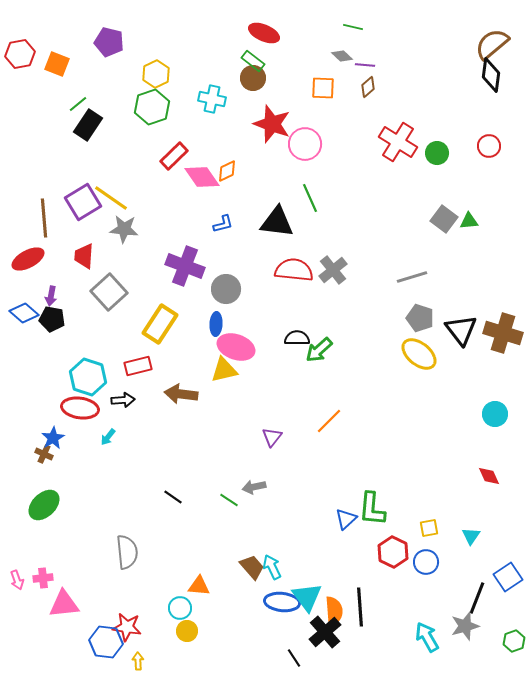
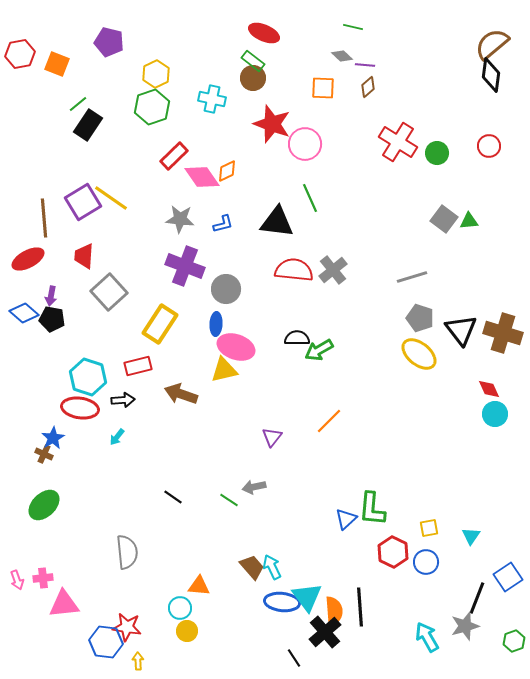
gray star at (124, 229): moved 56 px right, 10 px up
green arrow at (319, 350): rotated 12 degrees clockwise
brown arrow at (181, 394): rotated 12 degrees clockwise
cyan arrow at (108, 437): moved 9 px right
red diamond at (489, 476): moved 87 px up
